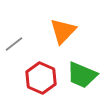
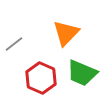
orange triangle: moved 3 px right, 2 px down
green trapezoid: moved 2 px up
